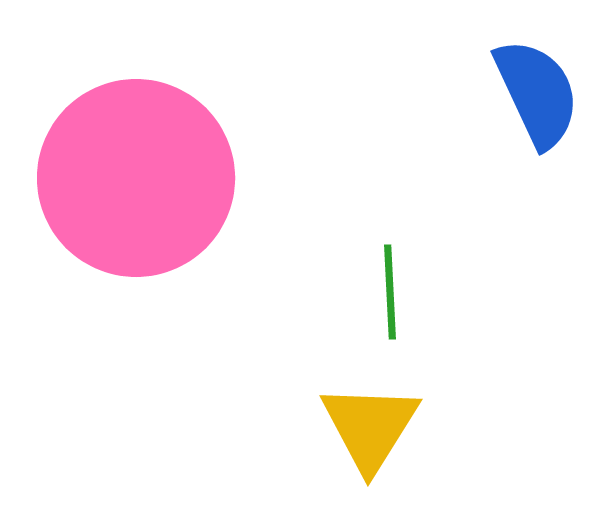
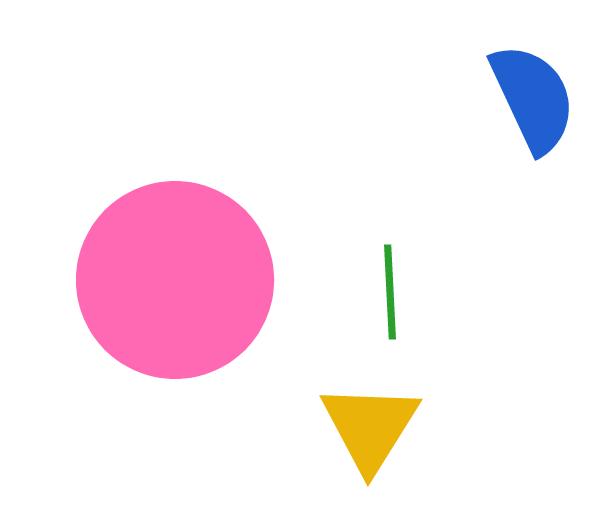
blue semicircle: moved 4 px left, 5 px down
pink circle: moved 39 px right, 102 px down
